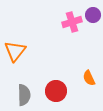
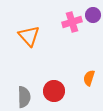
orange triangle: moved 14 px right, 15 px up; rotated 20 degrees counterclockwise
orange semicircle: rotated 42 degrees clockwise
red circle: moved 2 px left
gray semicircle: moved 2 px down
